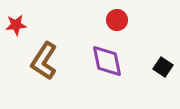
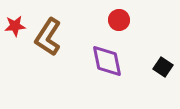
red circle: moved 2 px right
red star: moved 1 px left, 1 px down
brown L-shape: moved 4 px right, 24 px up
